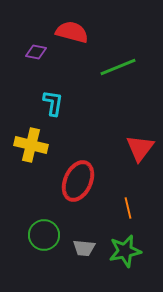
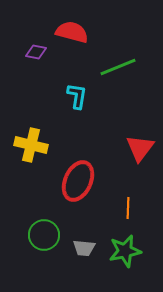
cyan L-shape: moved 24 px right, 7 px up
orange line: rotated 15 degrees clockwise
